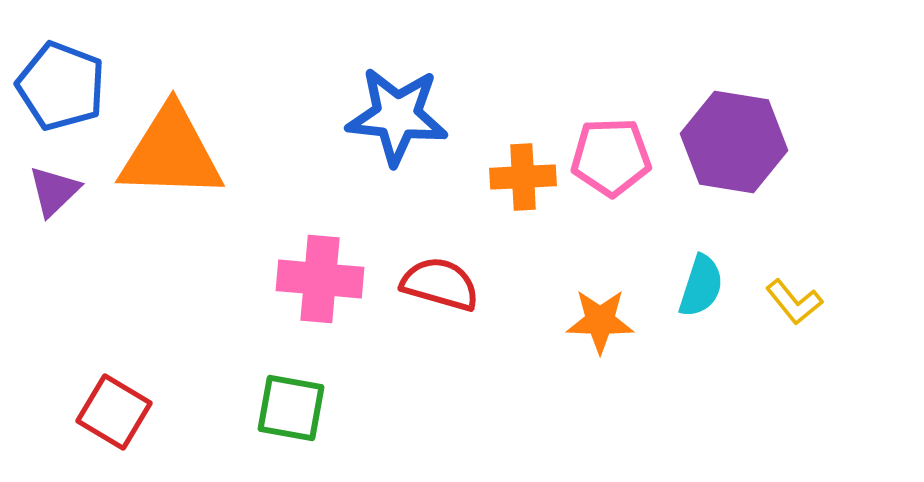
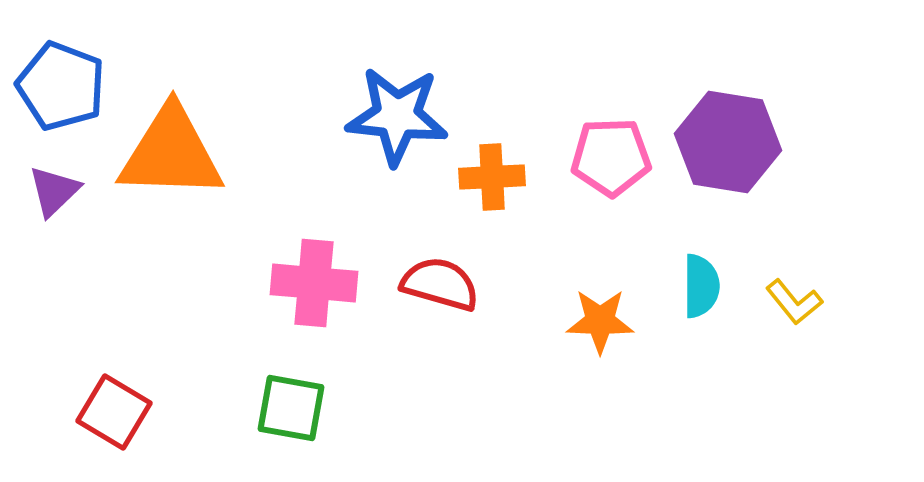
purple hexagon: moved 6 px left
orange cross: moved 31 px left
pink cross: moved 6 px left, 4 px down
cyan semicircle: rotated 18 degrees counterclockwise
